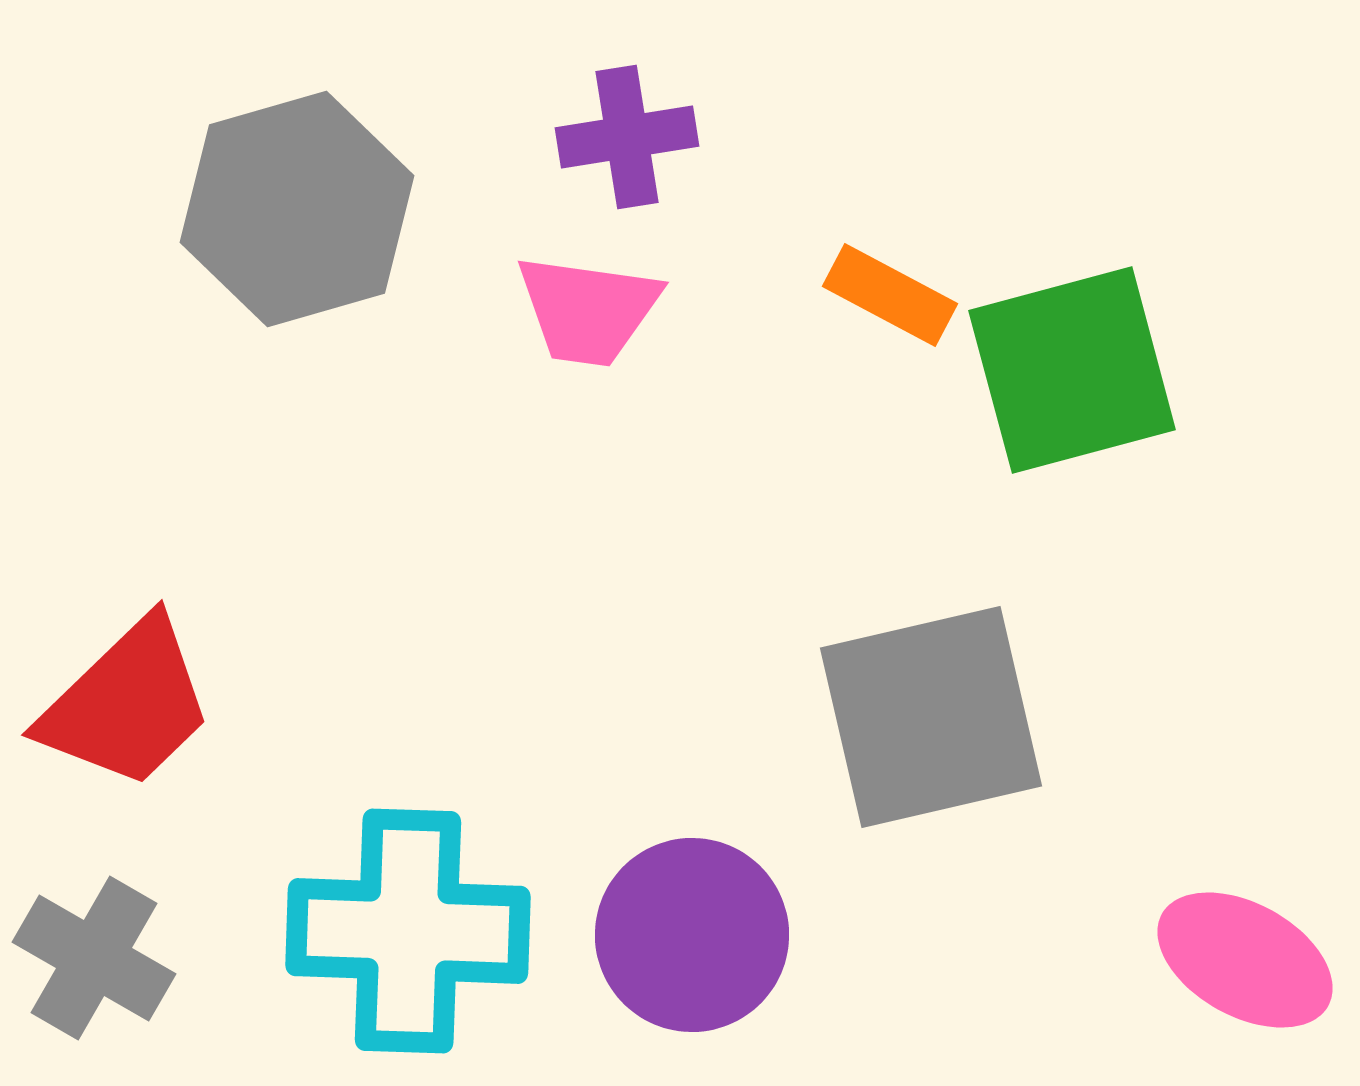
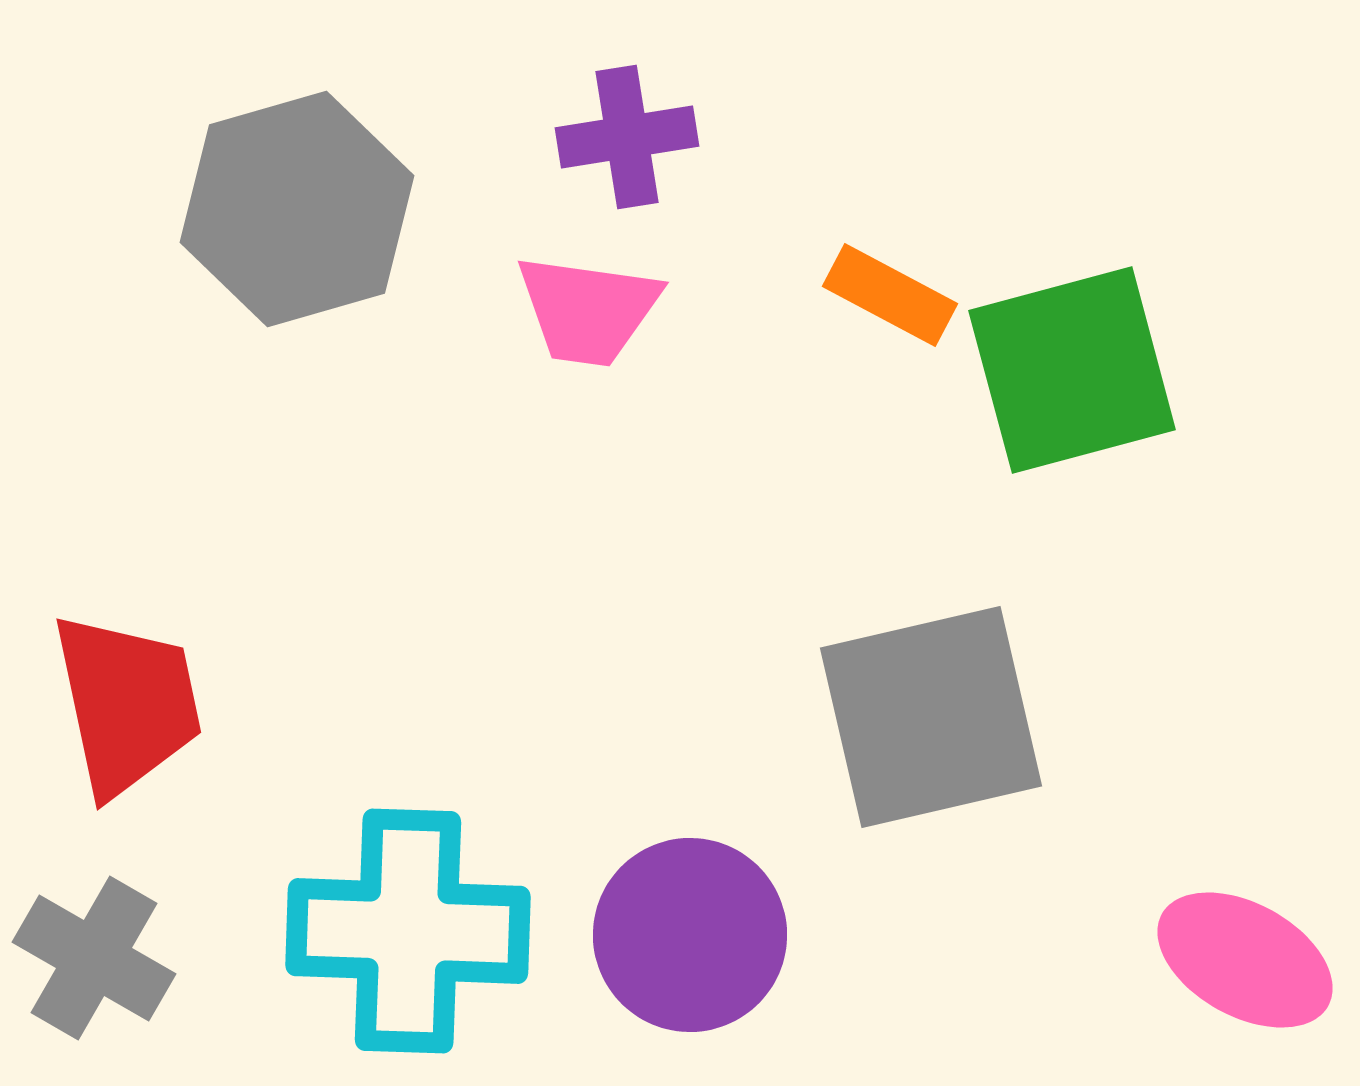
red trapezoid: rotated 58 degrees counterclockwise
purple circle: moved 2 px left
